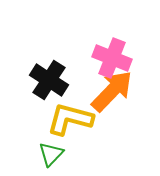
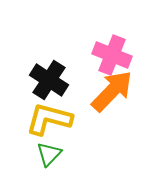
pink cross: moved 3 px up
yellow L-shape: moved 21 px left
green triangle: moved 2 px left
